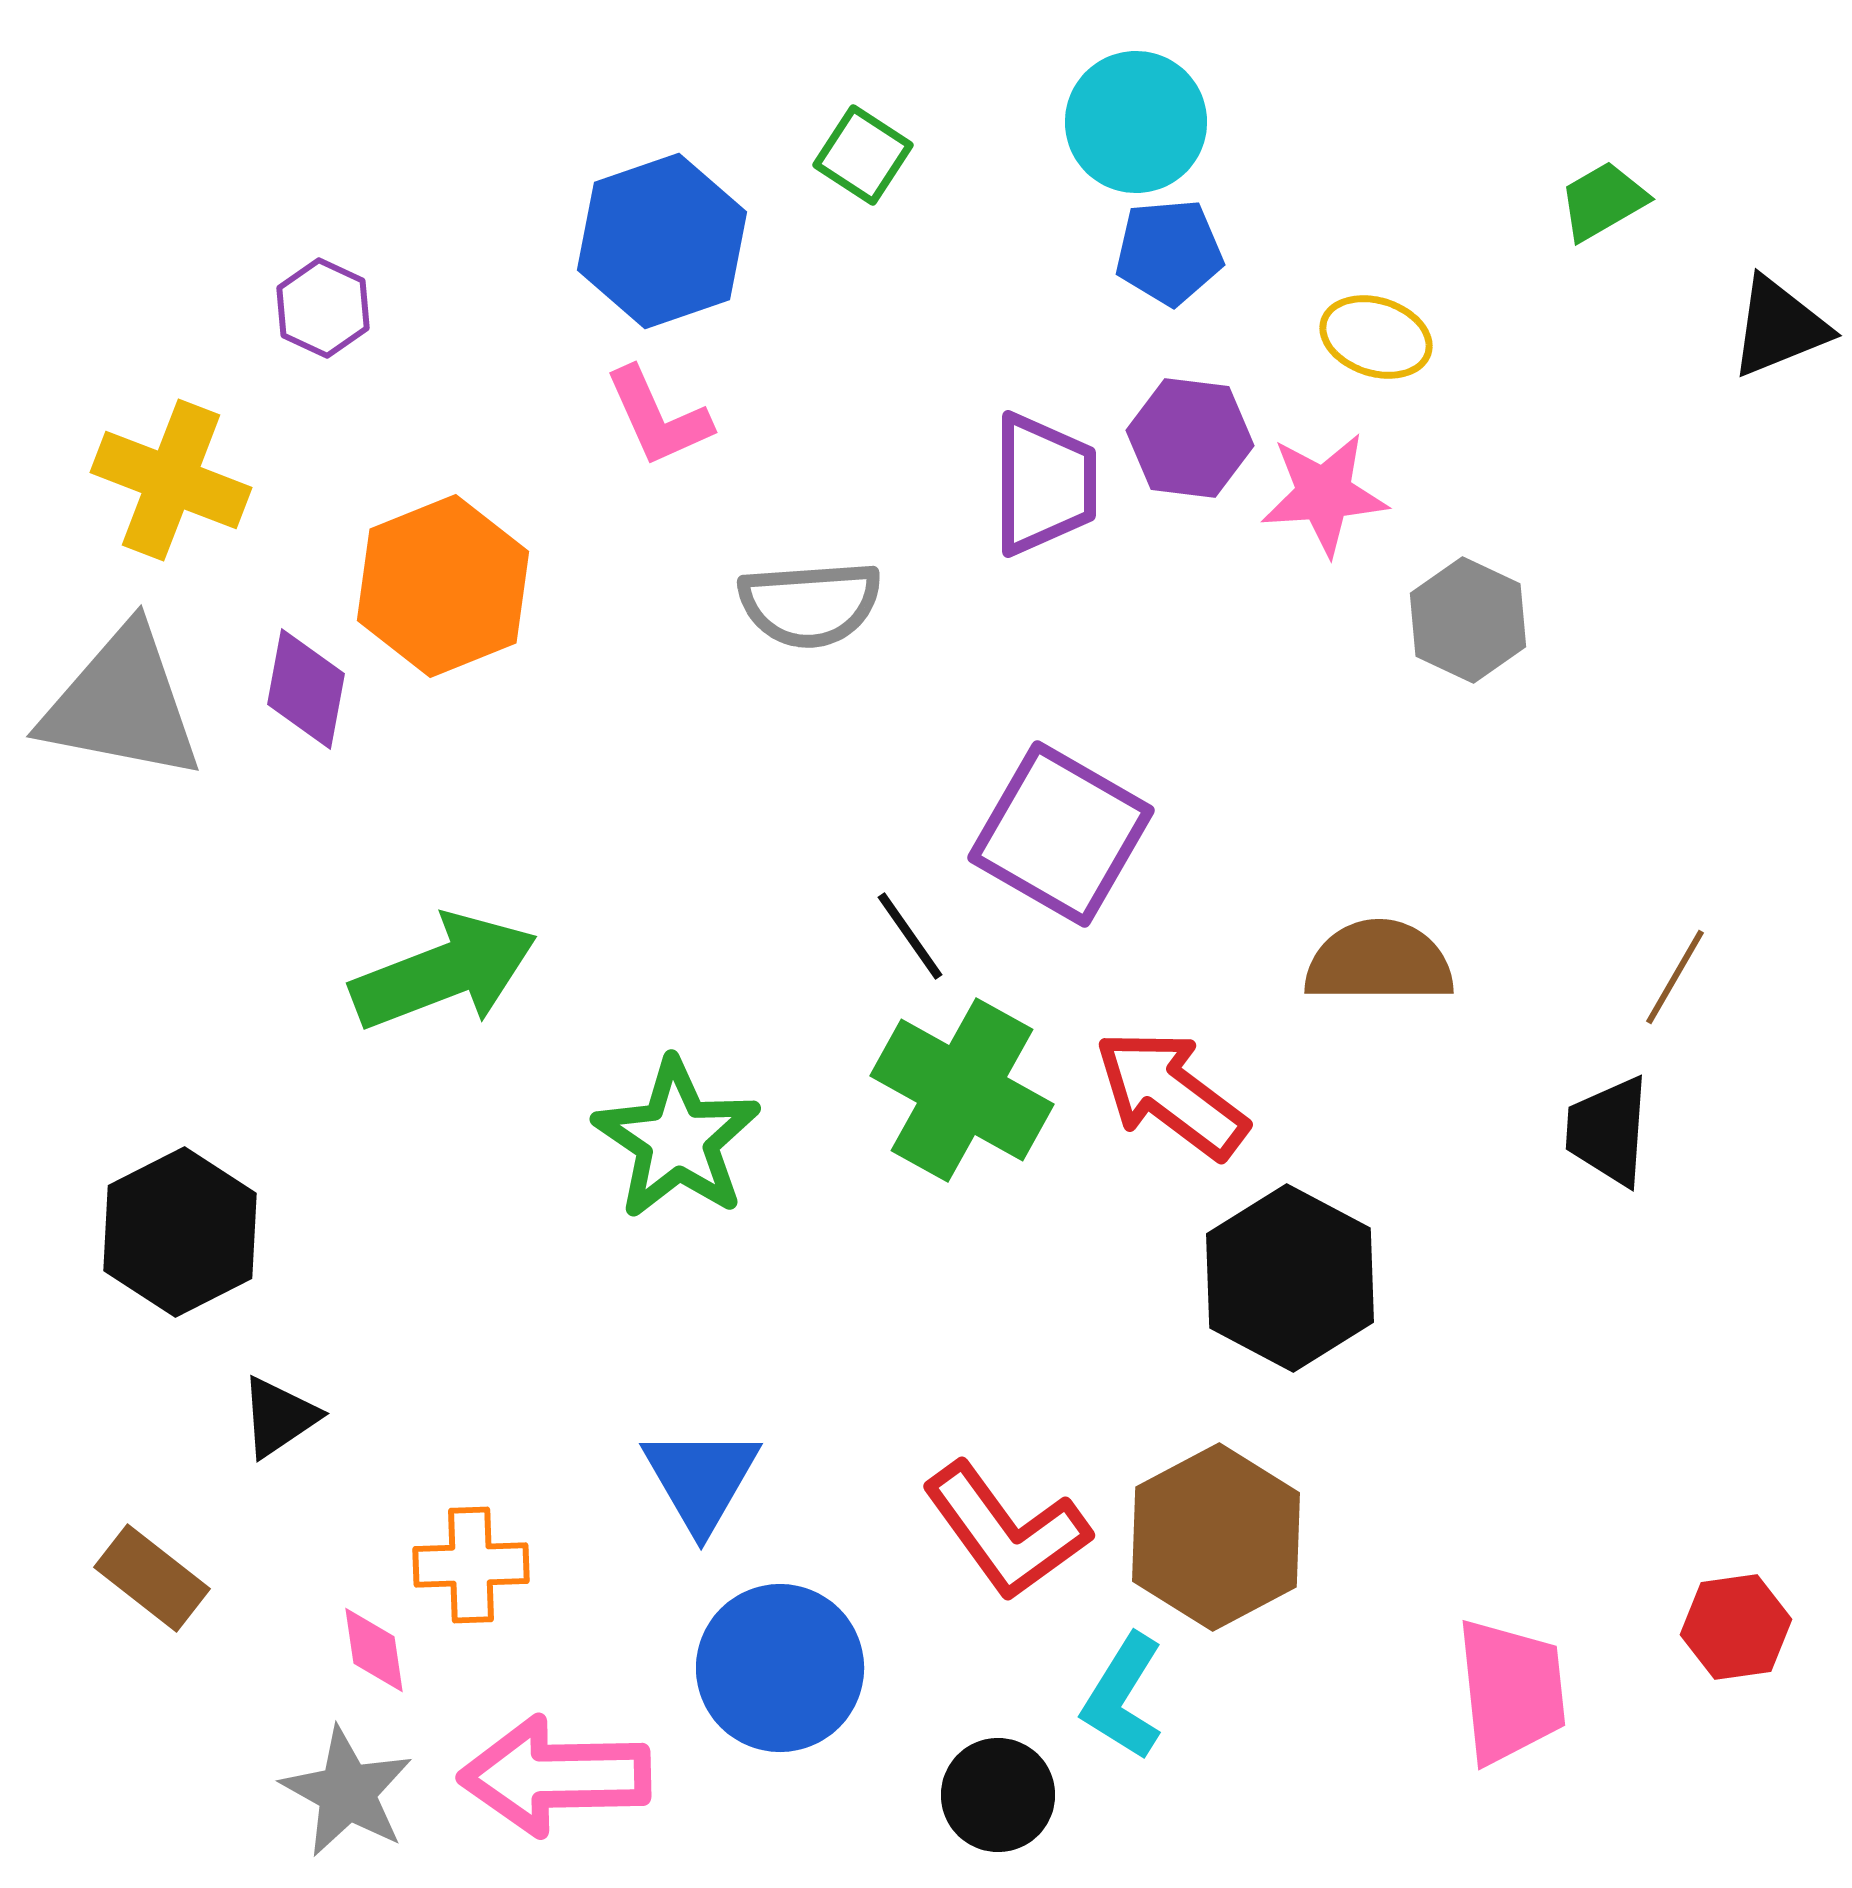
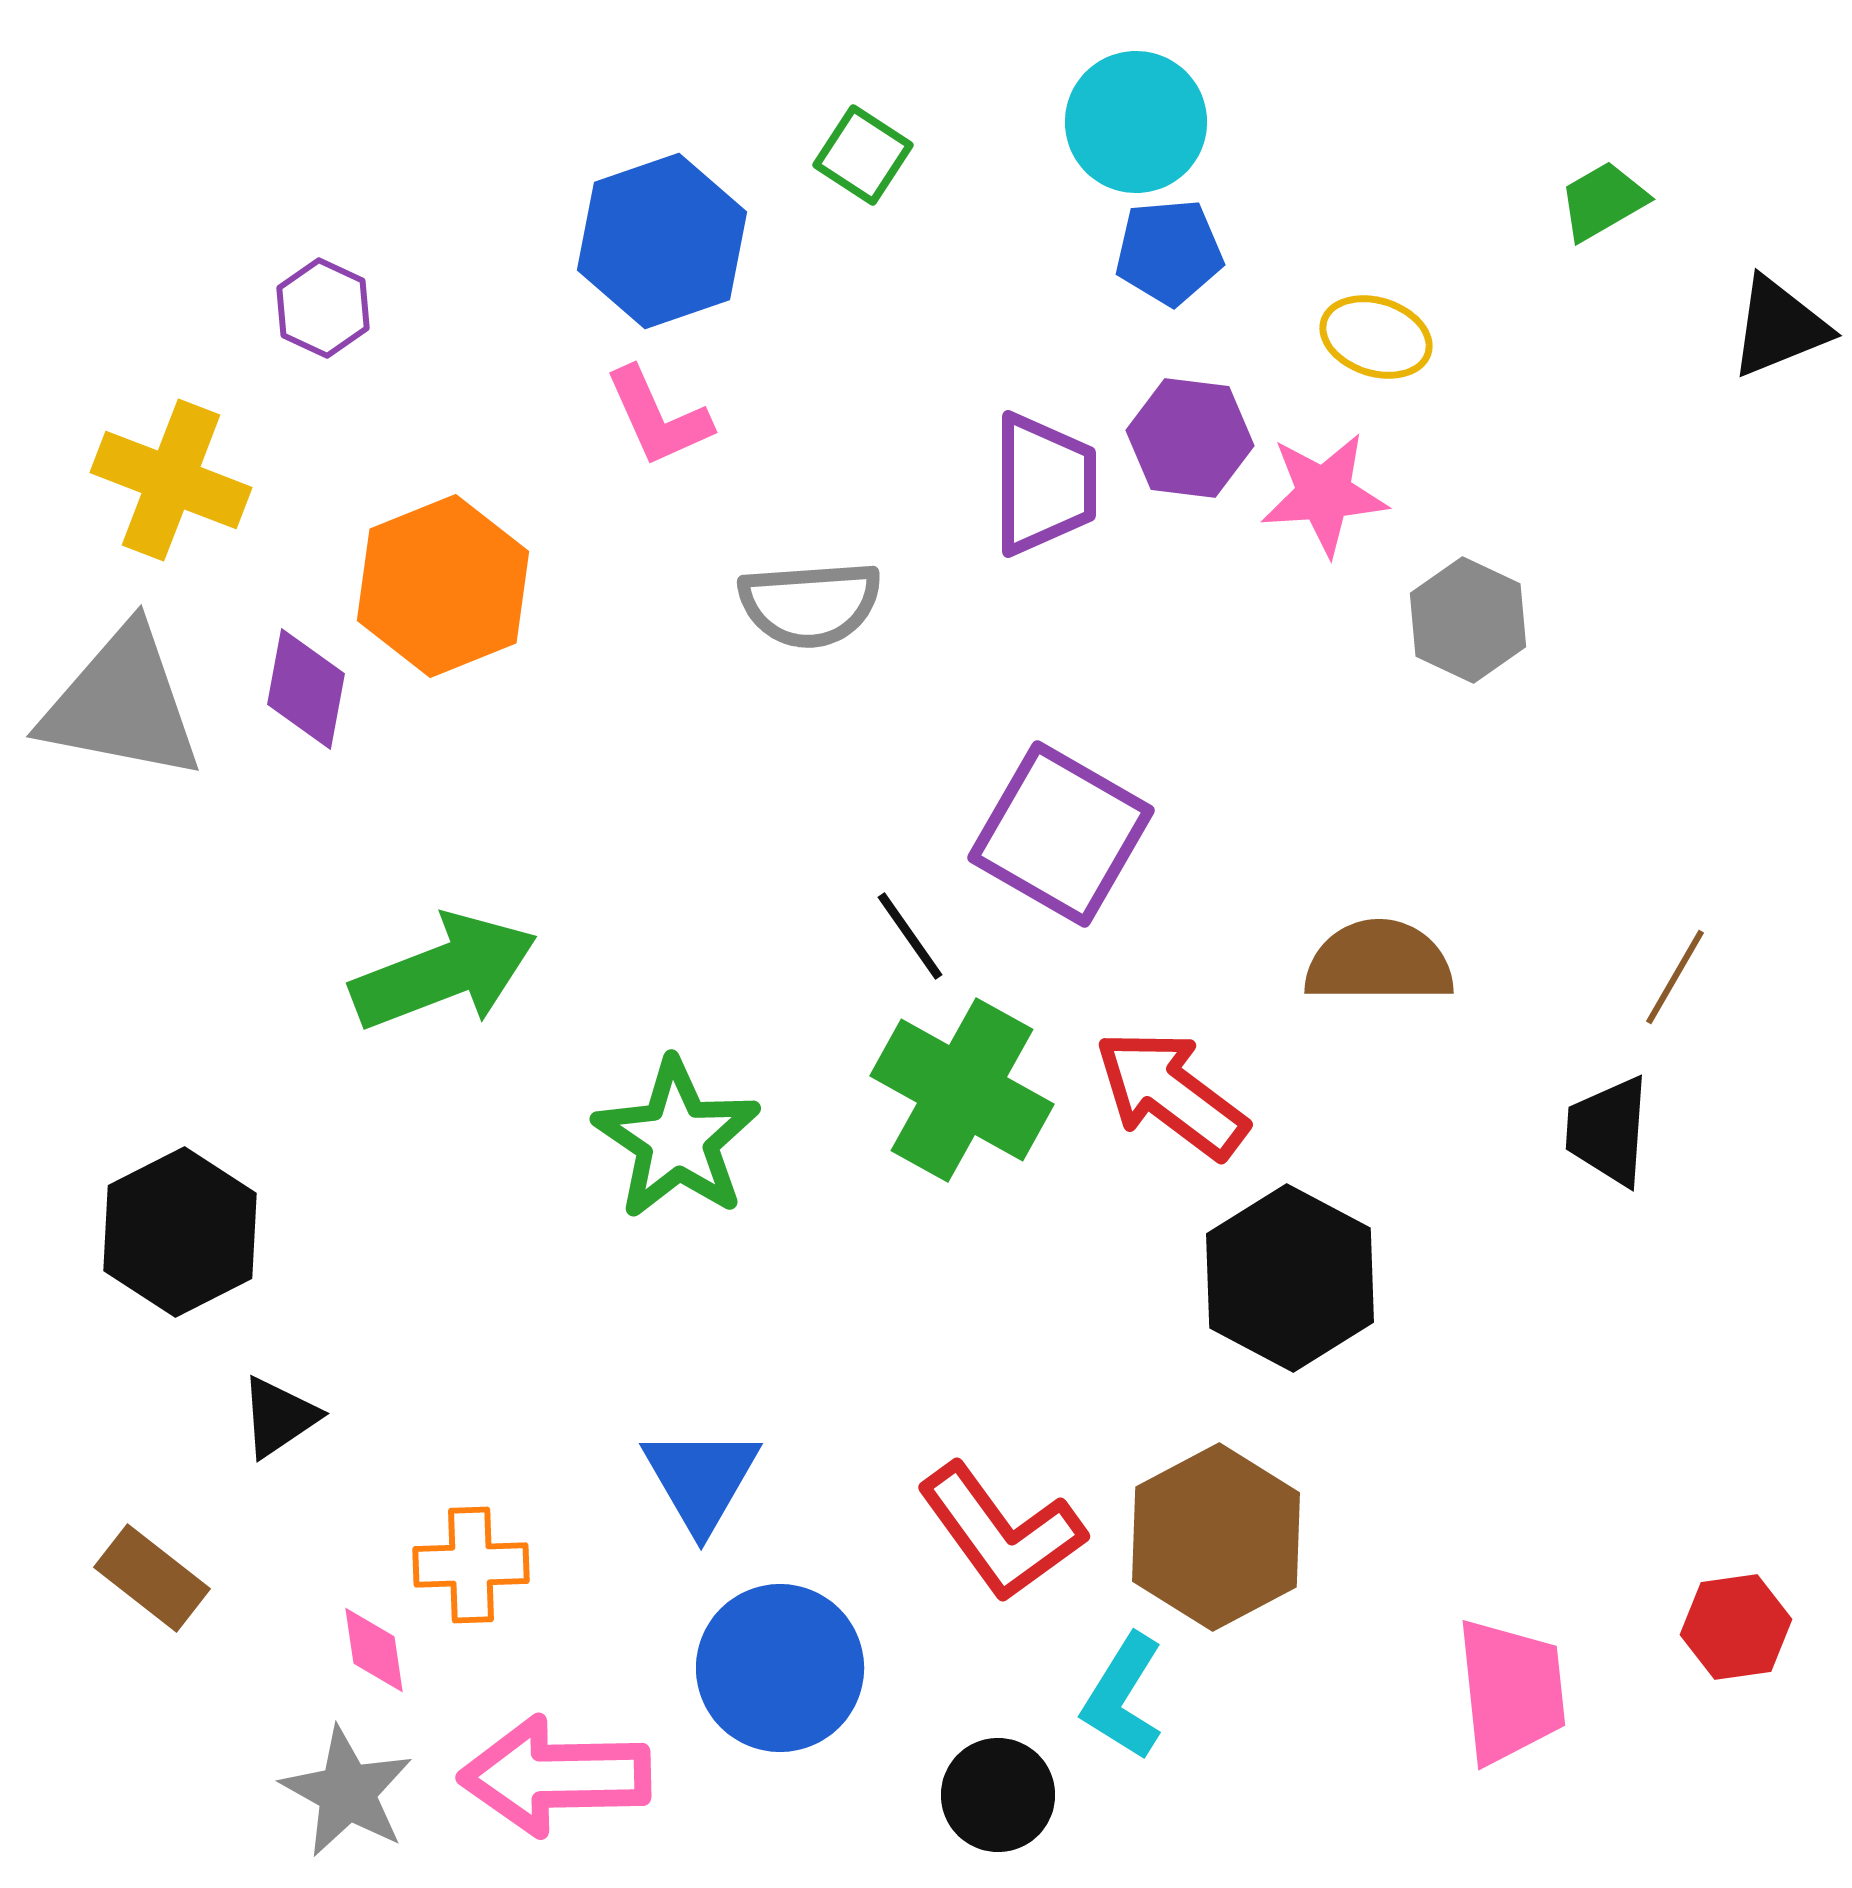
red L-shape at (1006, 1531): moved 5 px left, 1 px down
